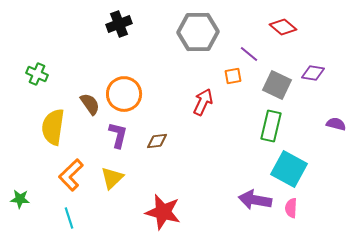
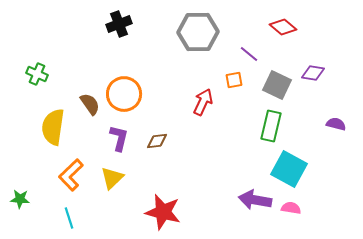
orange square: moved 1 px right, 4 px down
purple L-shape: moved 1 px right, 3 px down
pink semicircle: rotated 96 degrees clockwise
